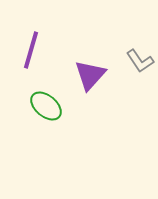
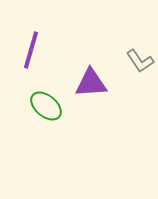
purple triangle: moved 1 px right, 8 px down; rotated 44 degrees clockwise
